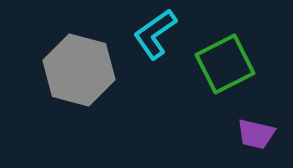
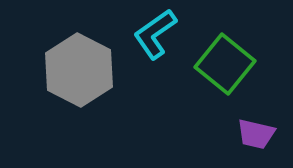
green square: rotated 24 degrees counterclockwise
gray hexagon: rotated 12 degrees clockwise
